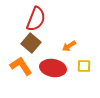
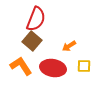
brown square: moved 1 px right, 2 px up
